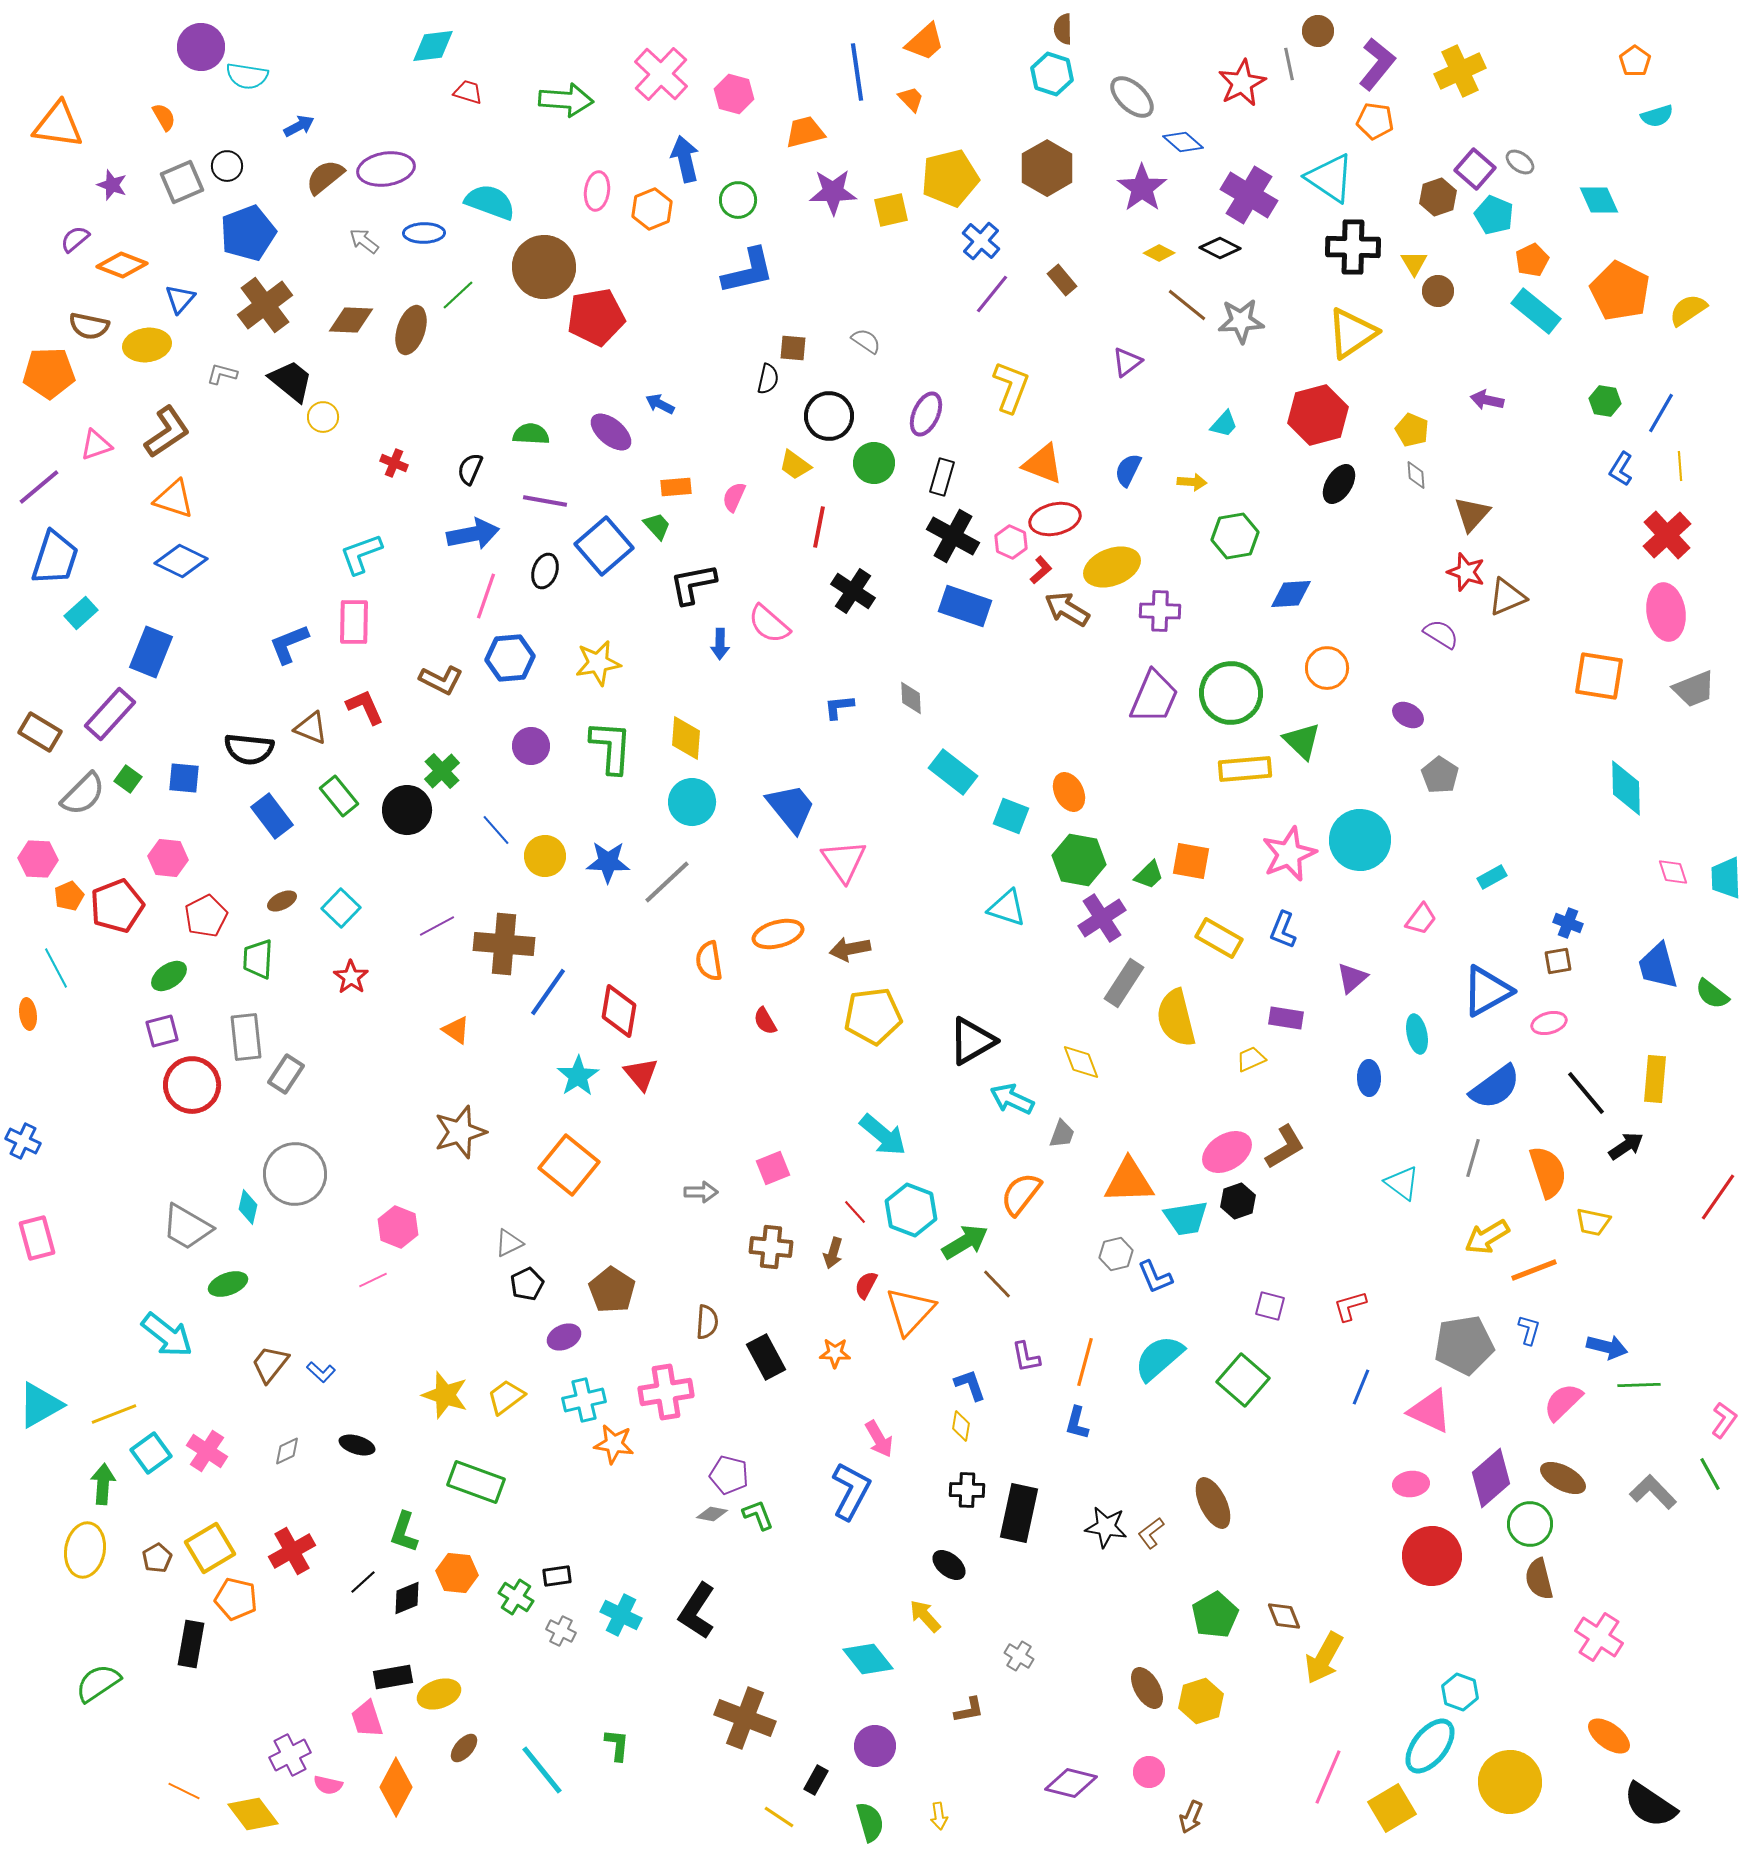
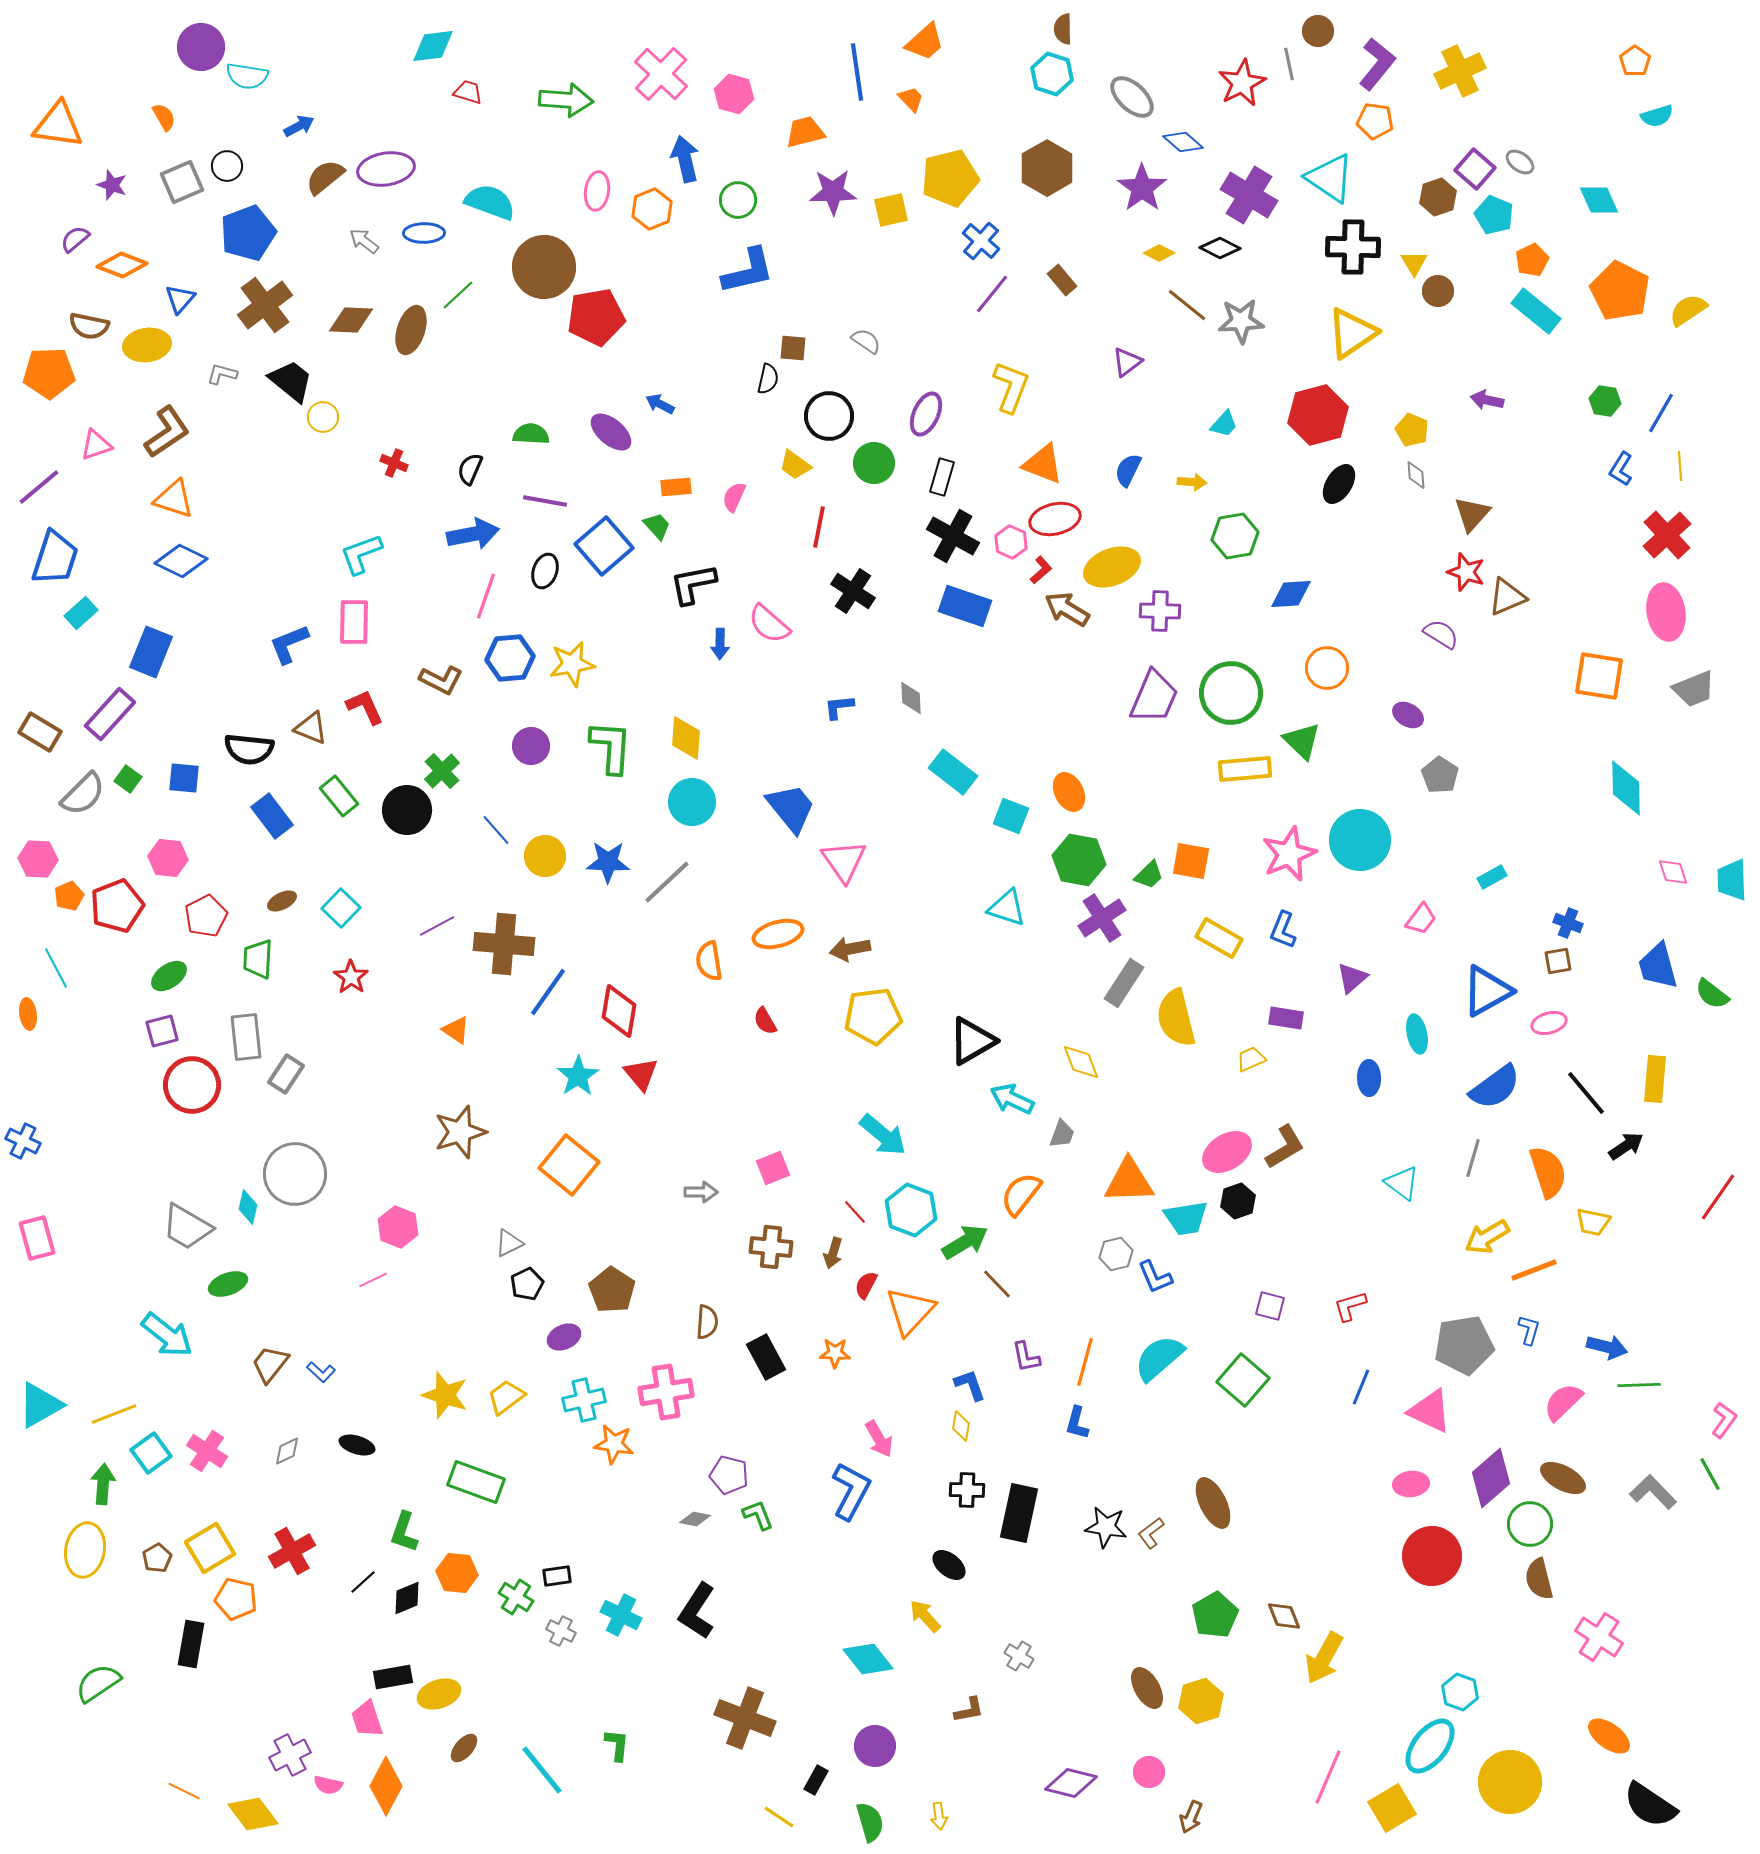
yellow star at (598, 663): moved 26 px left, 1 px down
cyan trapezoid at (1726, 878): moved 6 px right, 2 px down
gray diamond at (712, 1514): moved 17 px left, 5 px down
orange diamond at (396, 1787): moved 10 px left, 1 px up
